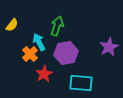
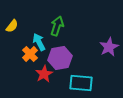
yellow semicircle: moved 1 px down
purple hexagon: moved 6 px left, 5 px down
